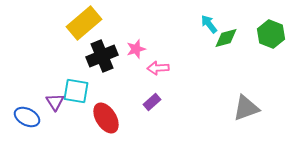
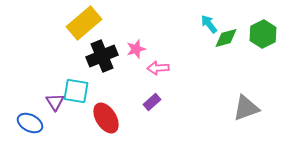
green hexagon: moved 8 px left; rotated 12 degrees clockwise
blue ellipse: moved 3 px right, 6 px down
